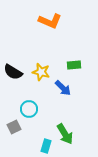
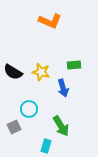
blue arrow: rotated 30 degrees clockwise
green arrow: moved 4 px left, 8 px up
